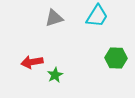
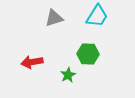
green hexagon: moved 28 px left, 4 px up
green star: moved 13 px right
